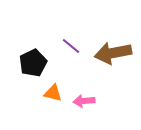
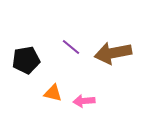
purple line: moved 1 px down
black pentagon: moved 7 px left, 3 px up; rotated 16 degrees clockwise
